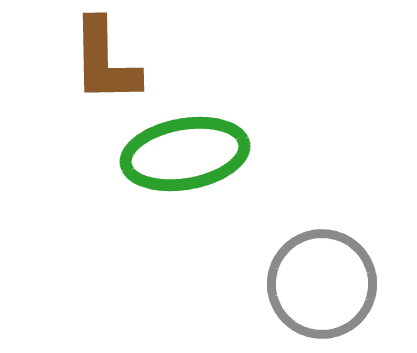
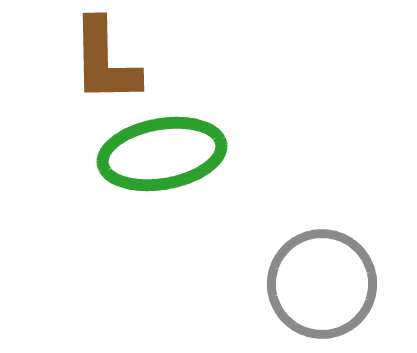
green ellipse: moved 23 px left
